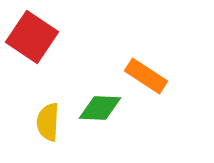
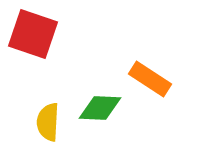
red square: moved 1 px right, 3 px up; rotated 15 degrees counterclockwise
orange rectangle: moved 4 px right, 3 px down
